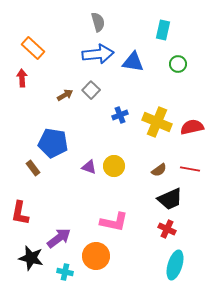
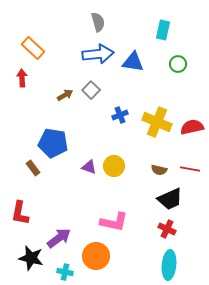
brown semicircle: rotated 49 degrees clockwise
cyan ellipse: moved 6 px left; rotated 12 degrees counterclockwise
